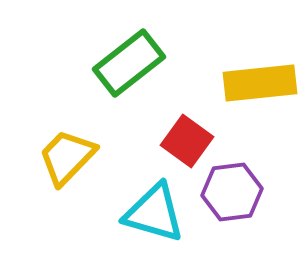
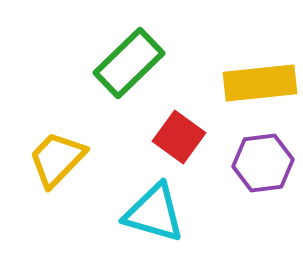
green rectangle: rotated 6 degrees counterclockwise
red square: moved 8 px left, 4 px up
yellow trapezoid: moved 10 px left, 2 px down
purple hexagon: moved 31 px right, 29 px up
